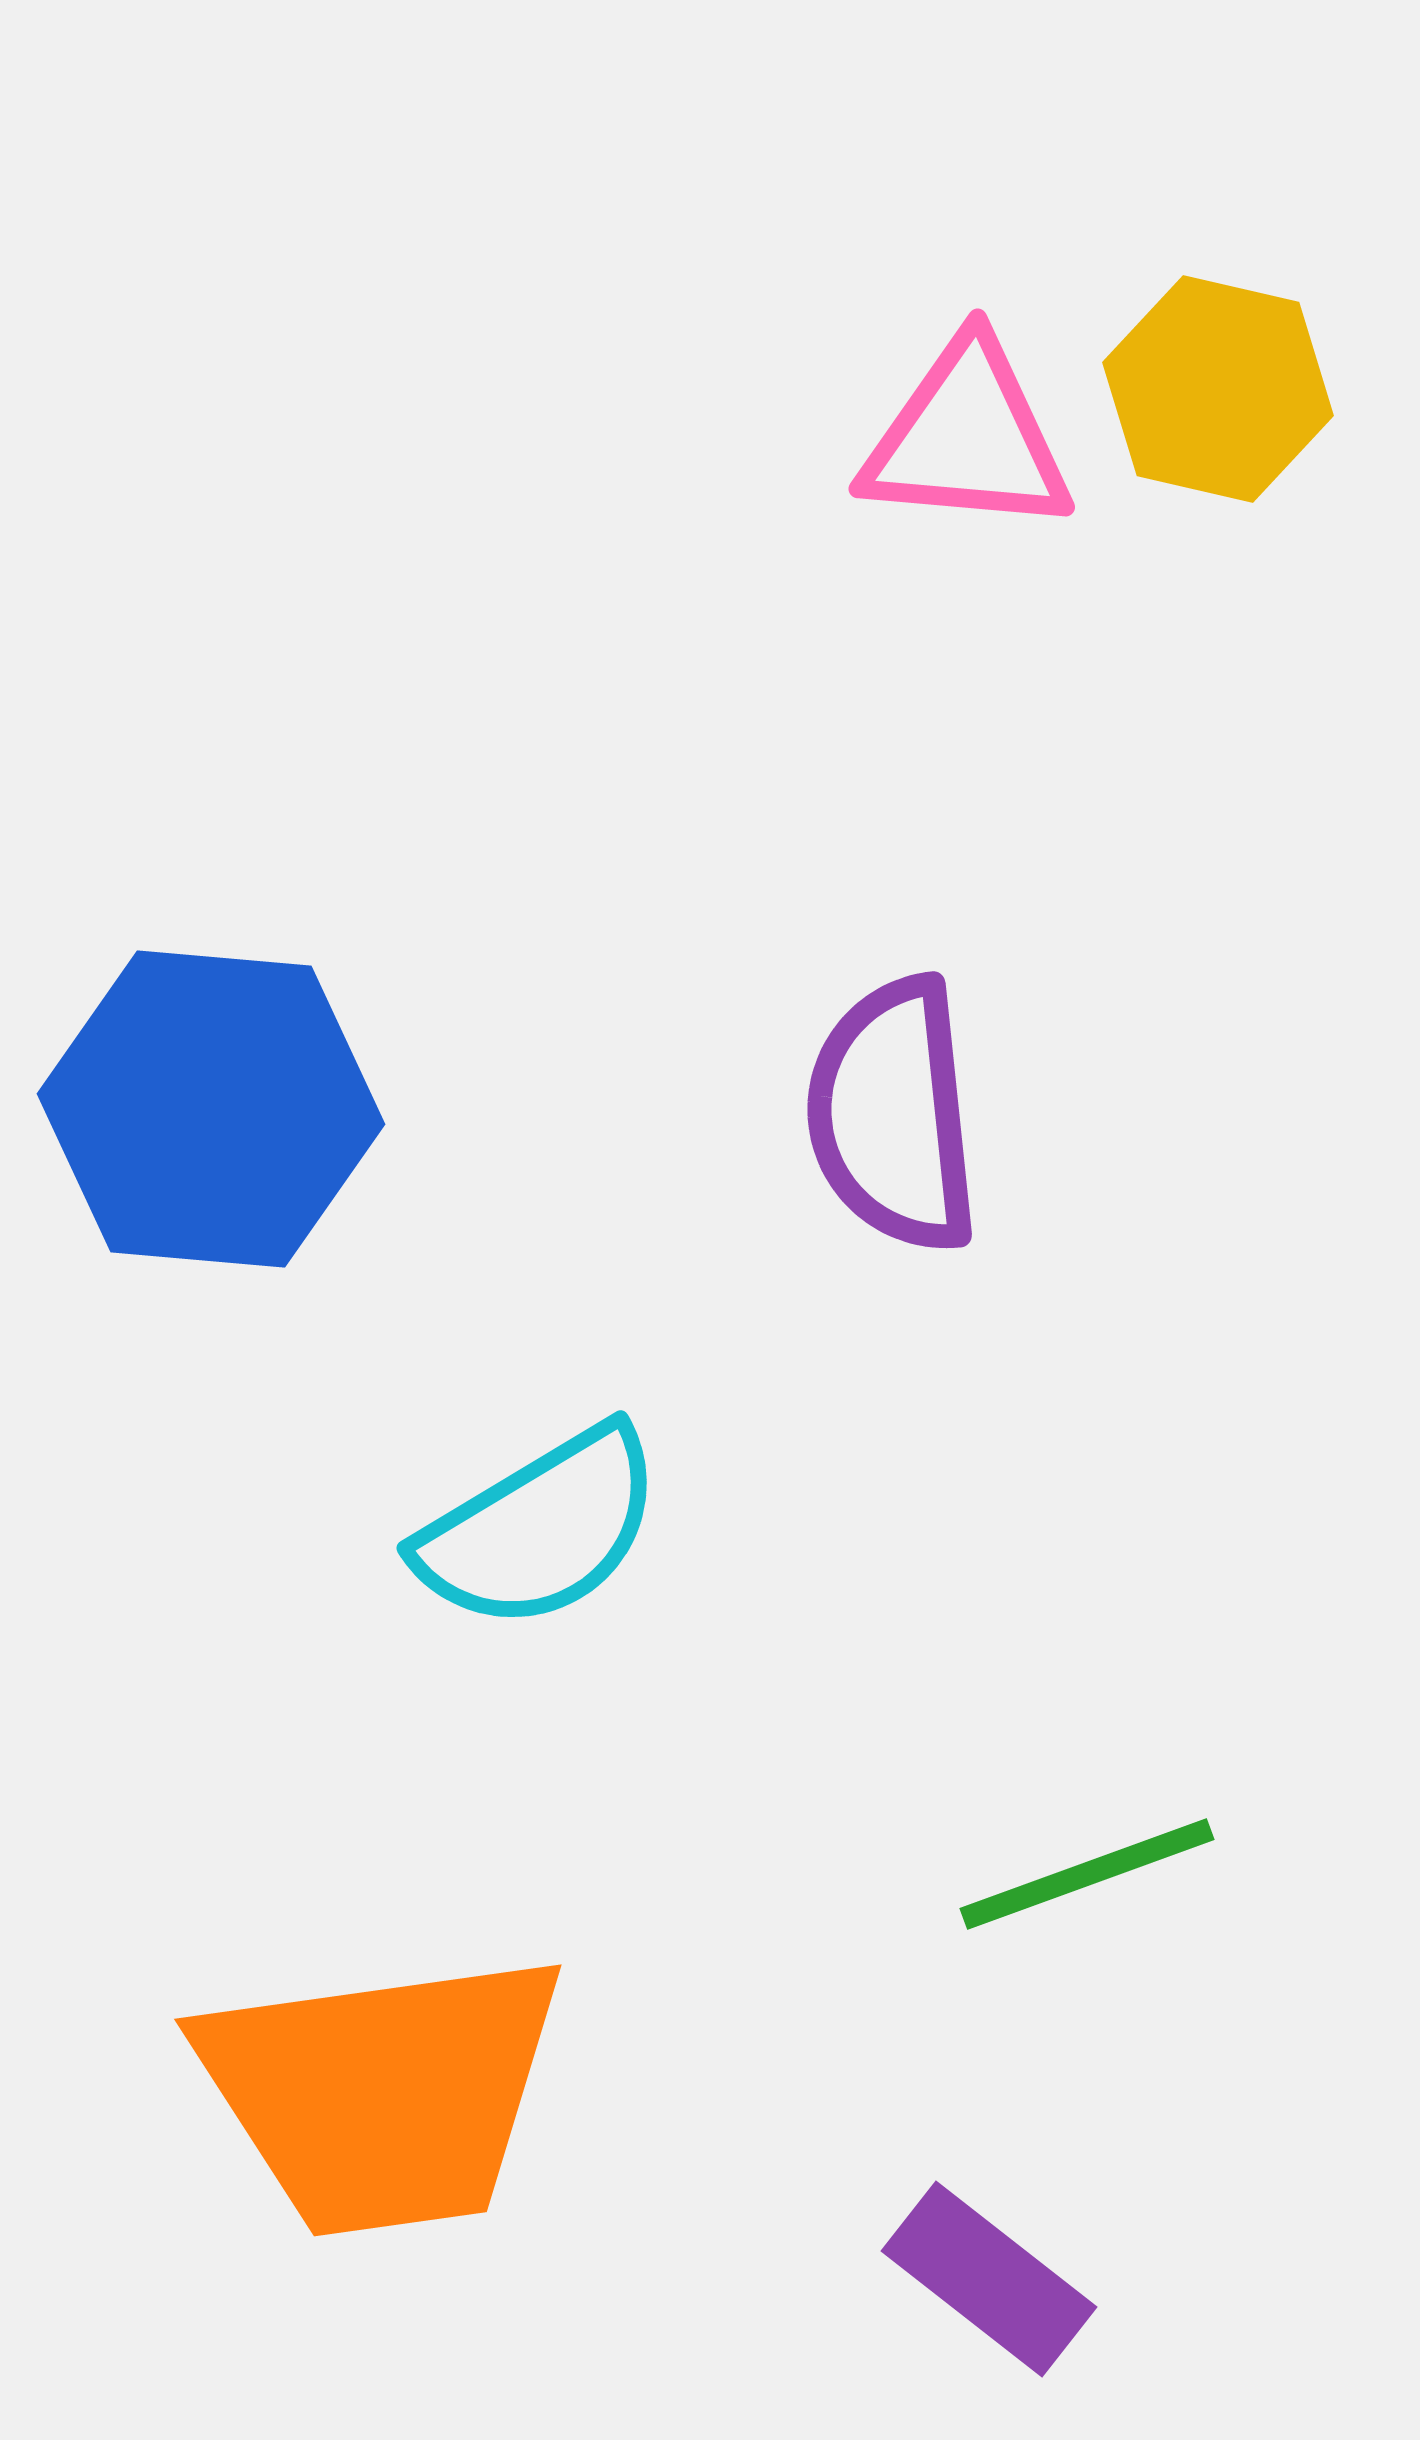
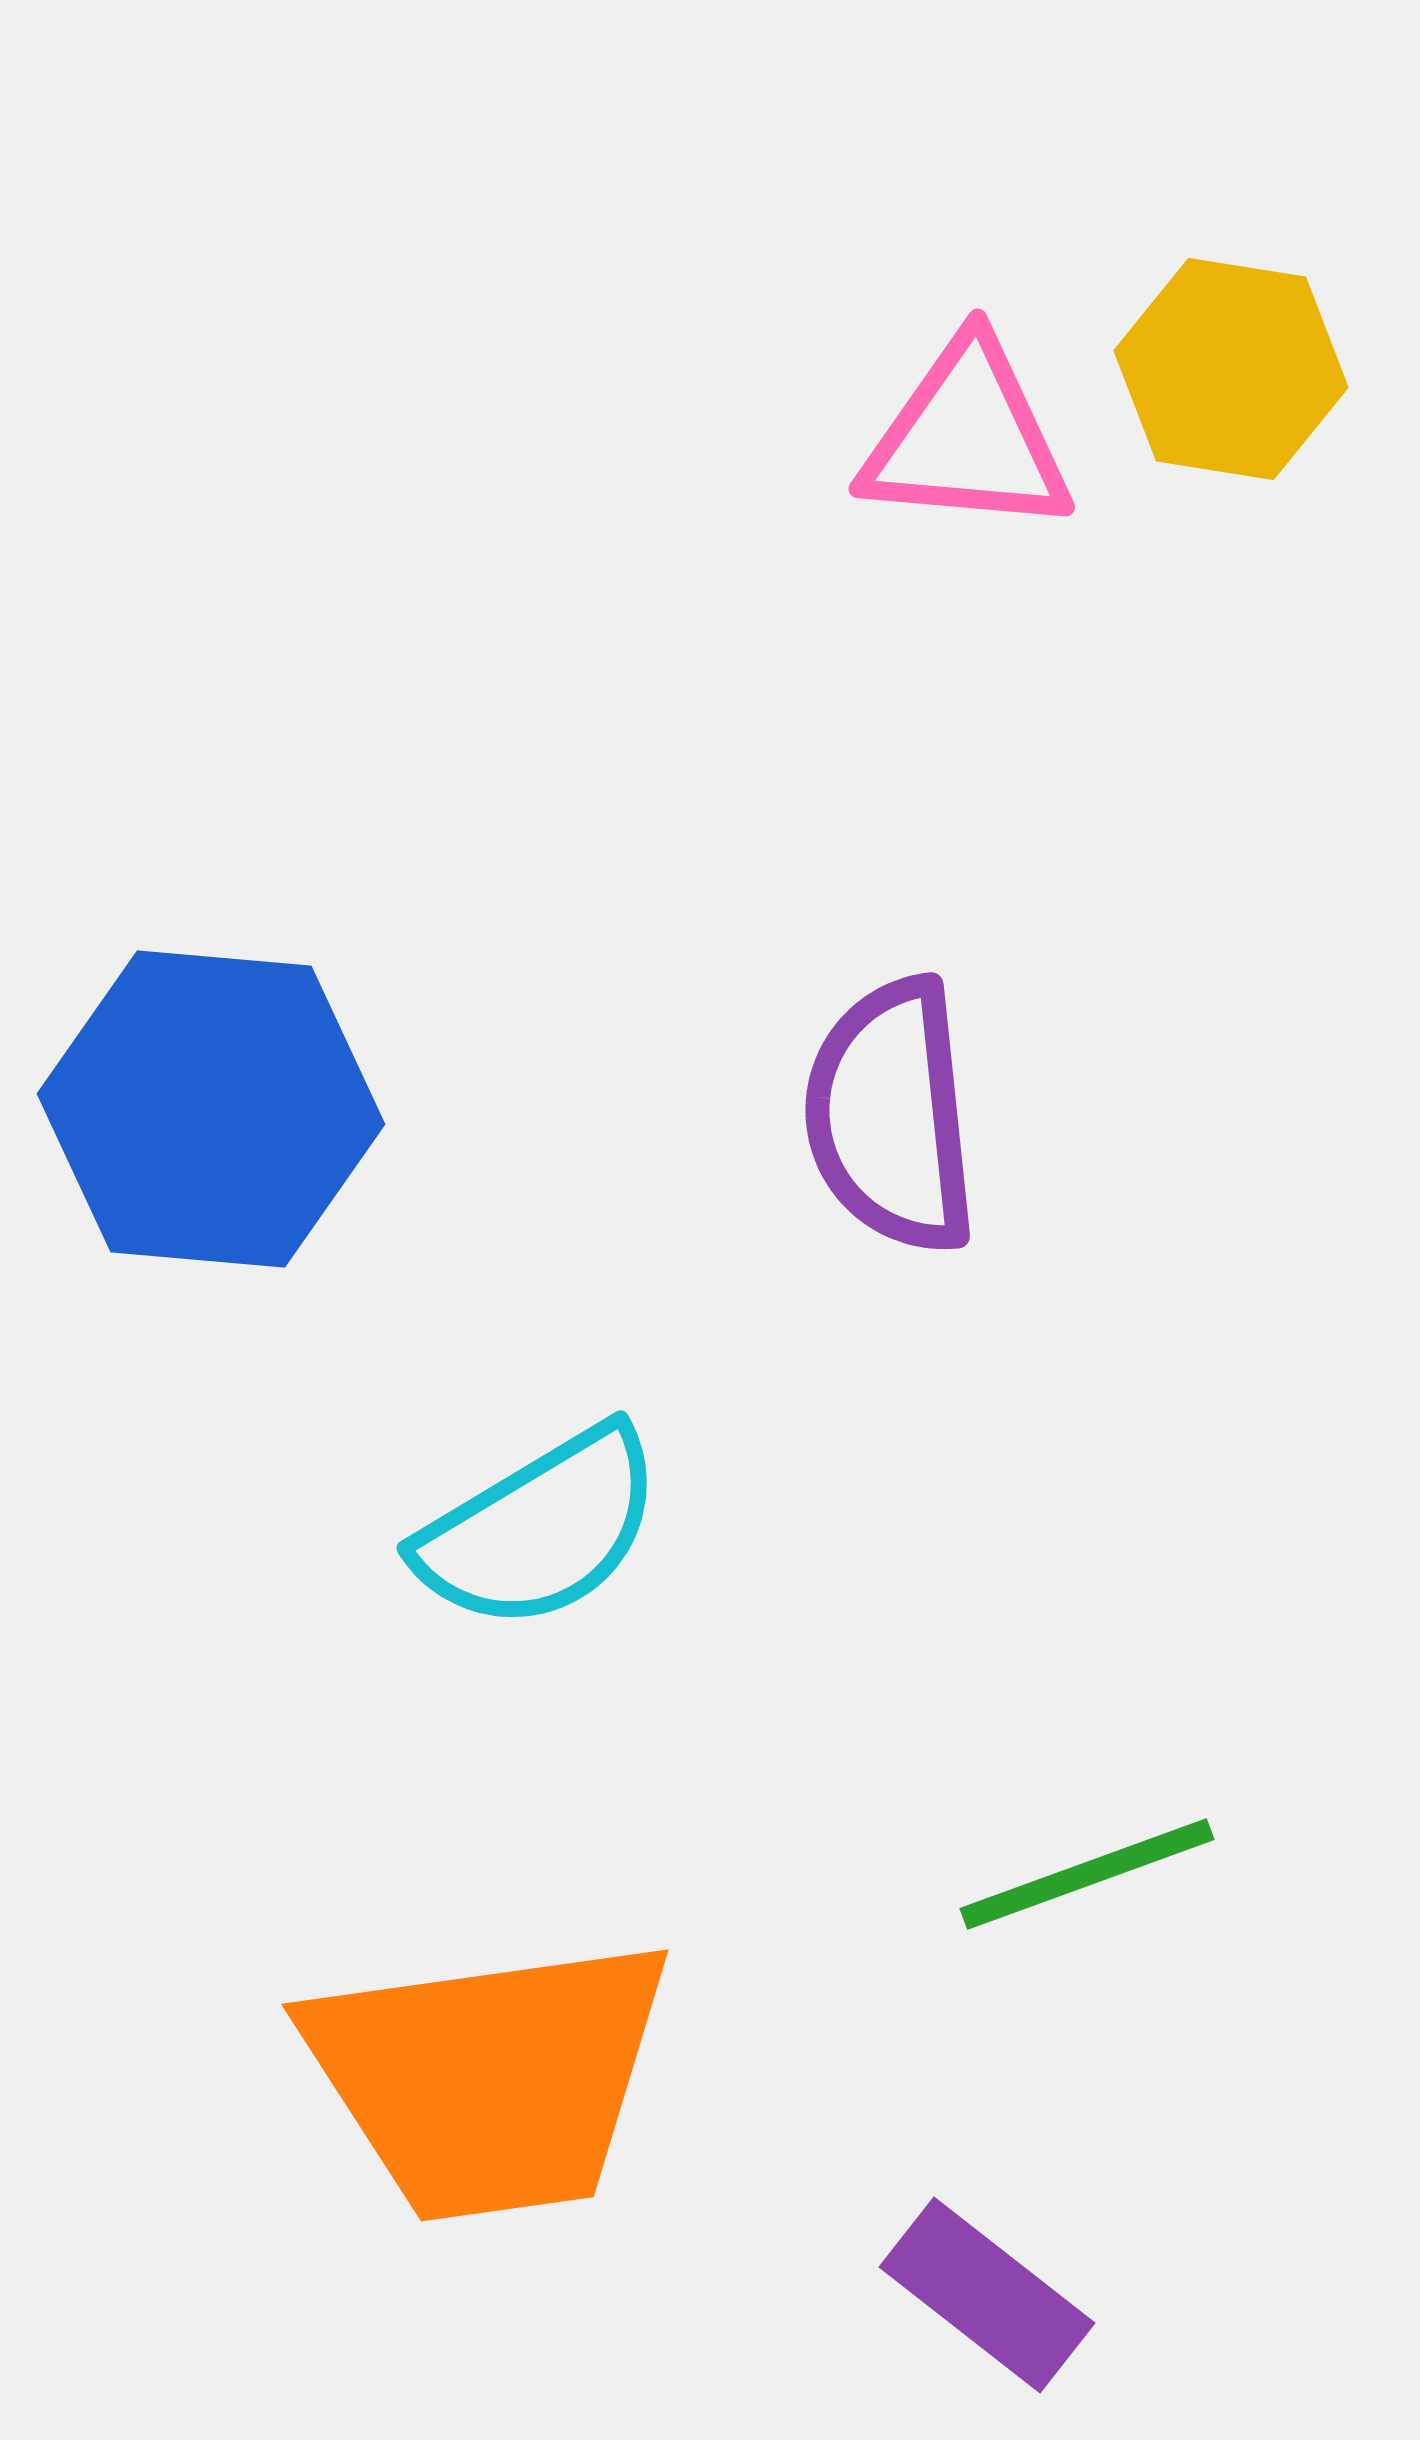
yellow hexagon: moved 13 px right, 20 px up; rotated 4 degrees counterclockwise
purple semicircle: moved 2 px left, 1 px down
orange trapezoid: moved 107 px right, 15 px up
purple rectangle: moved 2 px left, 16 px down
